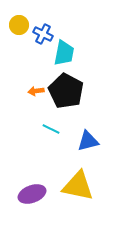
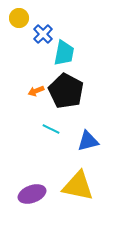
yellow circle: moved 7 px up
blue cross: rotated 18 degrees clockwise
orange arrow: rotated 14 degrees counterclockwise
